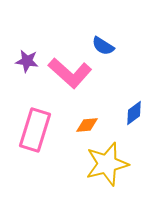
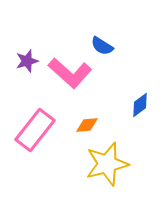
blue semicircle: moved 1 px left
purple star: rotated 25 degrees counterclockwise
blue diamond: moved 6 px right, 8 px up
pink rectangle: rotated 21 degrees clockwise
